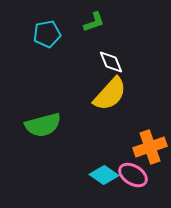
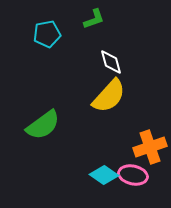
green L-shape: moved 3 px up
white diamond: rotated 8 degrees clockwise
yellow semicircle: moved 1 px left, 2 px down
green semicircle: rotated 21 degrees counterclockwise
pink ellipse: rotated 20 degrees counterclockwise
